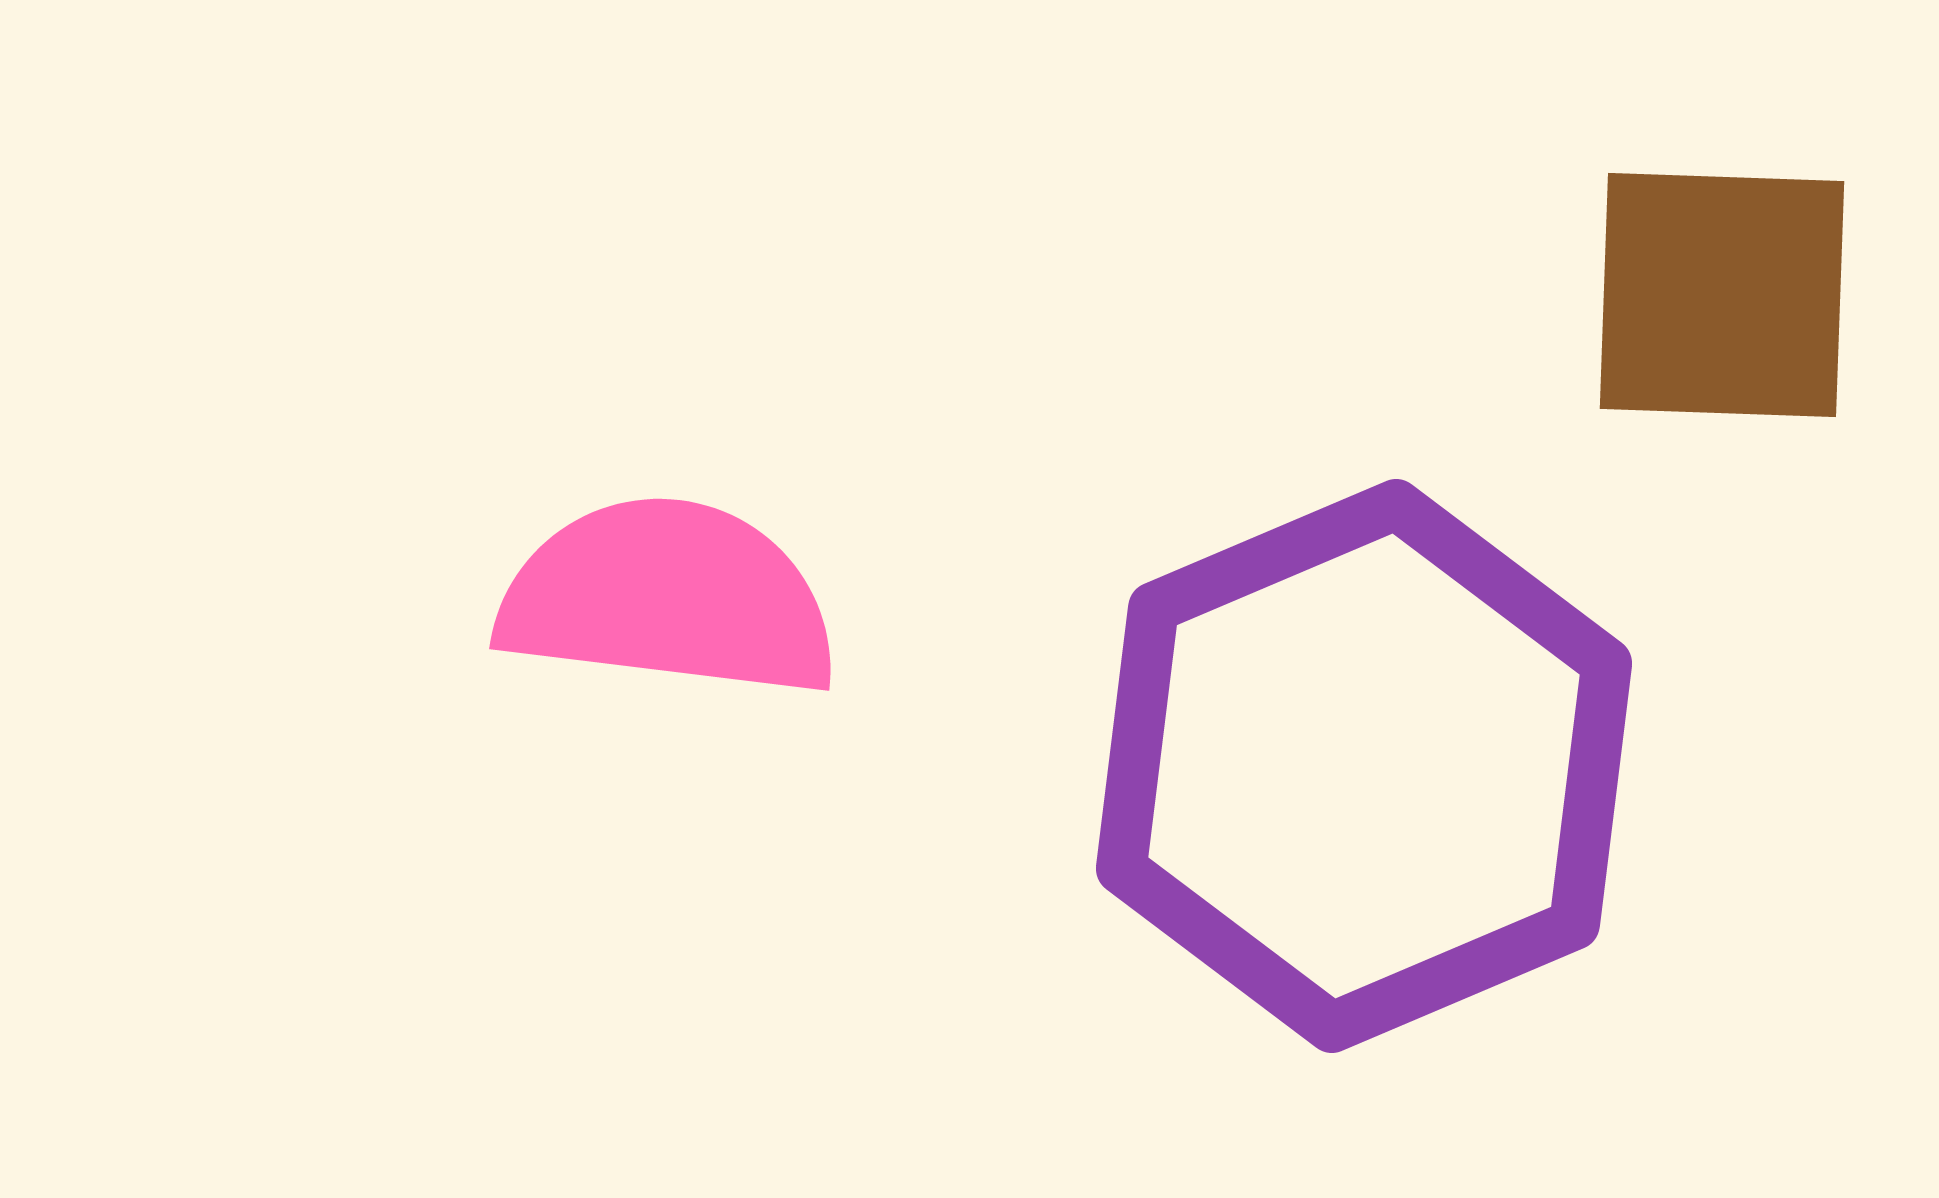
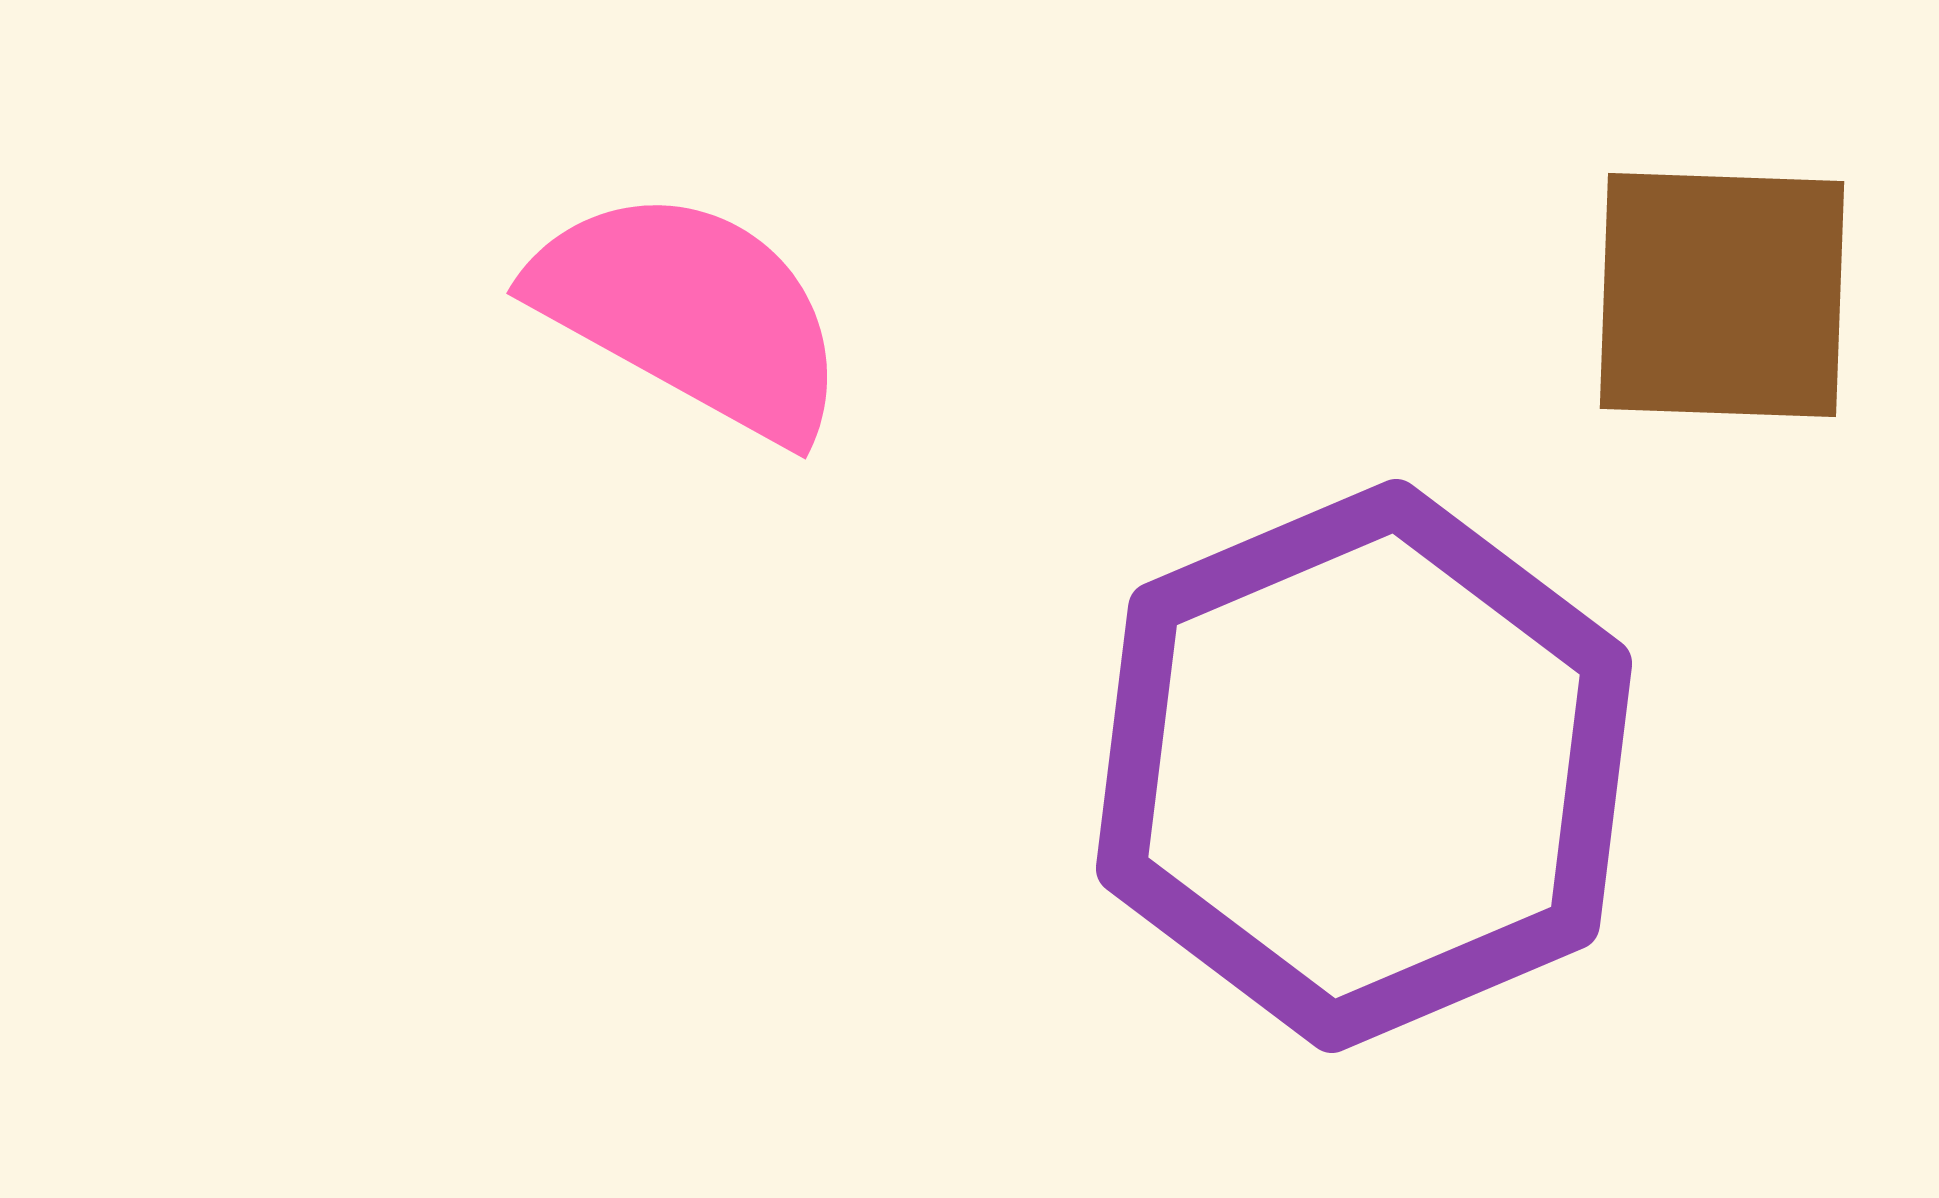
pink semicircle: moved 23 px right, 285 px up; rotated 22 degrees clockwise
